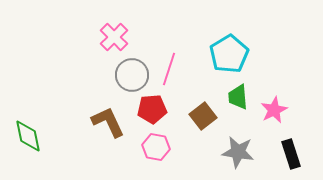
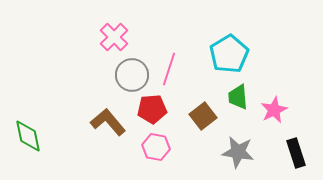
brown L-shape: rotated 15 degrees counterclockwise
black rectangle: moved 5 px right, 1 px up
